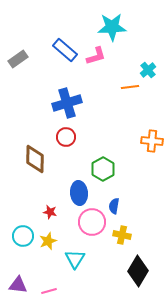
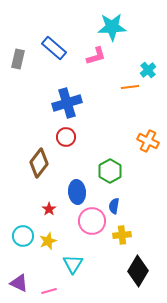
blue rectangle: moved 11 px left, 2 px up
gray rectangle: rotated 42 degrees counterclockwise
orange cross: moved 4 px left; rotated 20 degrees clockwise
brown diamond: moved 4 px right, 4 px down; rotated 36 degrees clockwise
green hexagon: moved 7 px right, 2 px down
blue ellipse: moved 2 px left, 1 px up
red star: moved 1 px left, 3 px up; rotated 24 degrees clockwise
pink circle: moved 1 px up
yellow cross: rotated 18 degrees counterclockwise
cyan triangle: moved 2 px left, 5 px down
purple triangle: moved 1 px right, 2 px up; rotated 18 degrees clockwise
